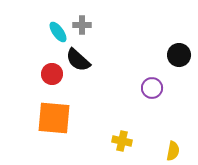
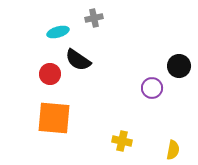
gray cross: moved 12 px right, 7 px up; rotated 12 degrees counterclockwise
cyan ellipse: rotated 70 degrees counterclockwise
black circle: moved 11 px down
black semicircle: rotated 8 degrees counterclockwise
red circle: moved 2 px left
yellow semicircle: moved 1 px up
